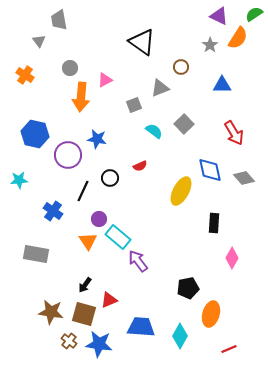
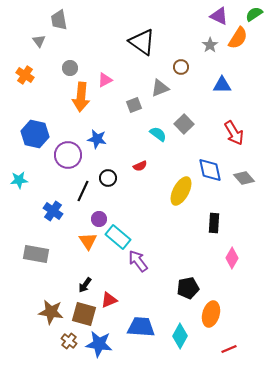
cyan semicircle at (154, 131): moved 4 px right, 3 px down
black circle at (110, 178): moved 2 px left
